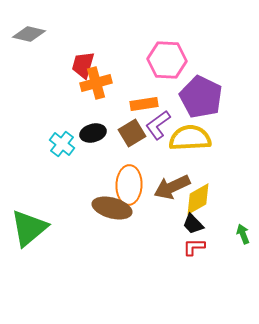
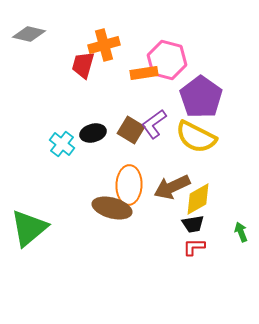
pink hexagon: rotated 12 degrees clockwise
orange cross: moved 8 px right, 38 px up
purple pentagon: rotated 9 degrees clockwise
orange rectangle: moved 31 px up
purple L-shape: moved 4 px left, 1 px up
brown square: moved 1 px left, 3 px up; rotated 28 degrees counterclockwise
yellow semicircle: moved 6 px right, 1 px up; rotated 150 degrees counterclockwise
black trapezoid: rotated 55 degrees counterclockwise
green arrow: moved 2 px left, 2 px up
